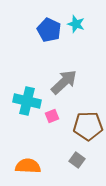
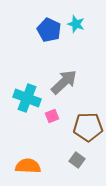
cyan cross: moved 3 px up; rotated 8 degrees clockwise
brown pentagon: moved 1 px down
